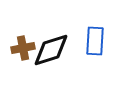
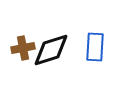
blue rectangle: moved 6 px down
